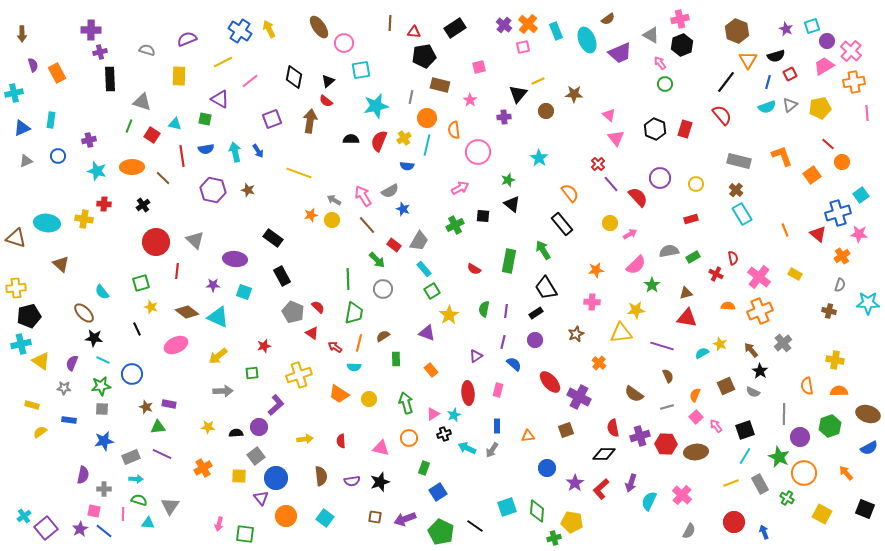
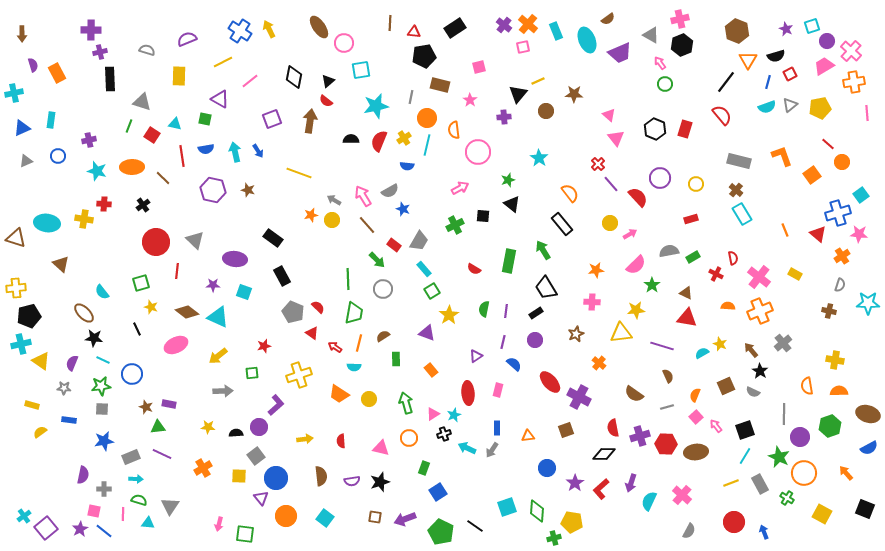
brown triangle at (686, 293): rotated 40 degrees clockwise
blue rectangle at (497, 426): moved 2 px down
